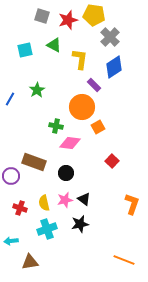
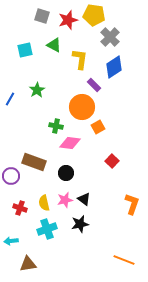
brown triangle: moved 2 px left, 2 px down
